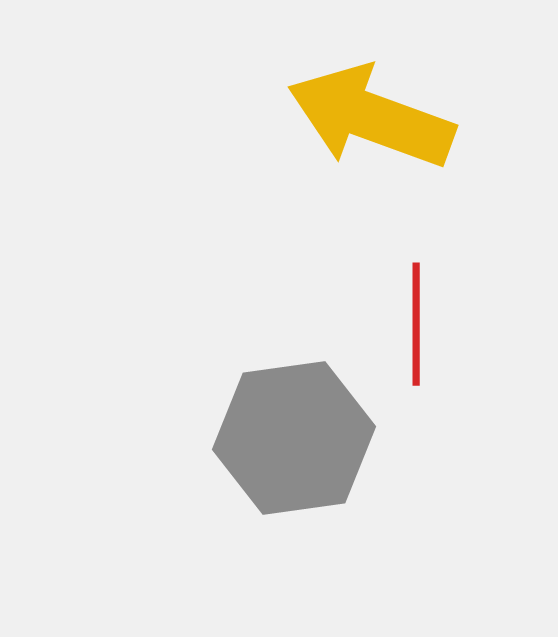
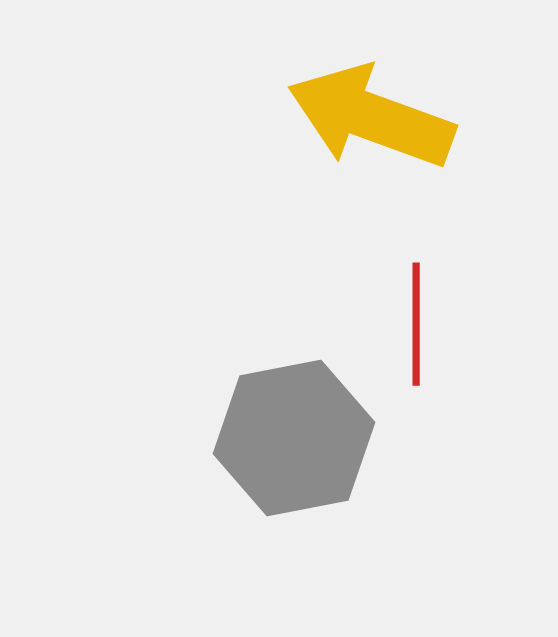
gray hexagon: rotated 3 degrees counterclockwise
